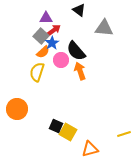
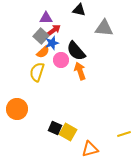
black triangle: rotated 24 degrees counterclockwise
blue star: rotated 16 degrees clockwise
black square: moved 1 px left, 2 px down
